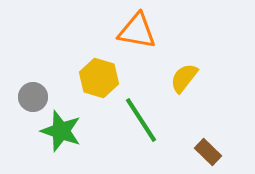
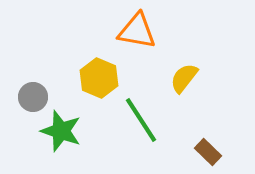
yellow hexagon: rotated 6 degrees clockwise
